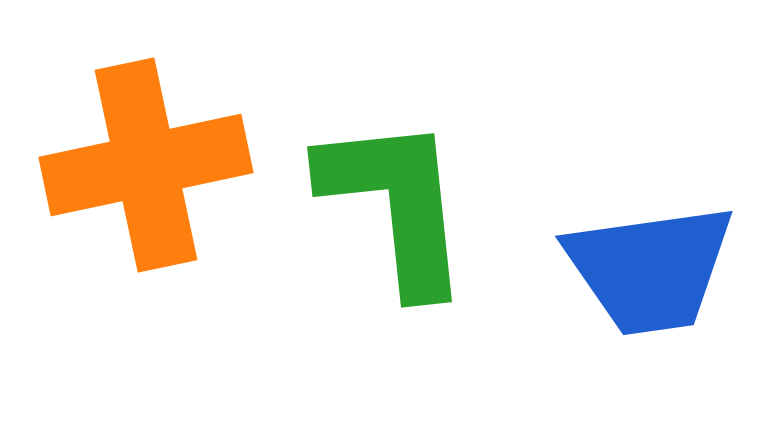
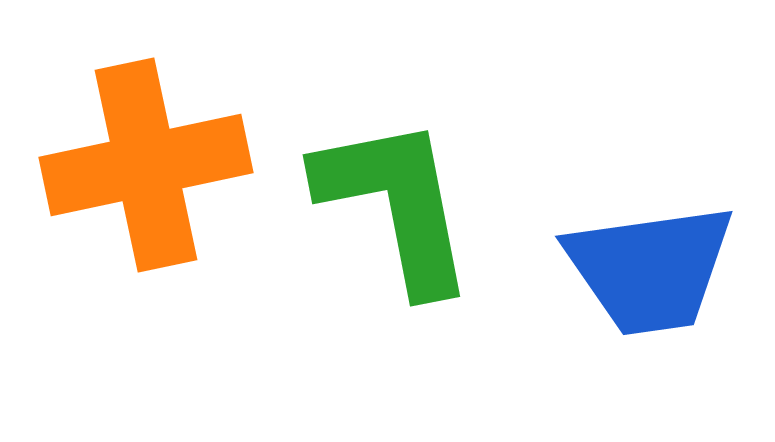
green L-shape: rotated 5 degrees counterclockwise
